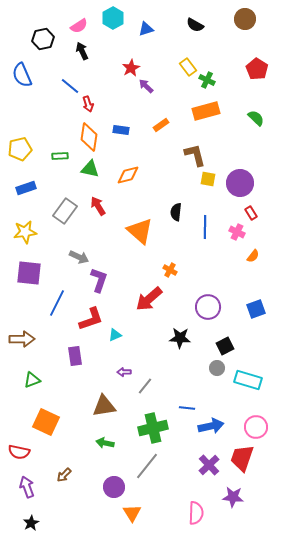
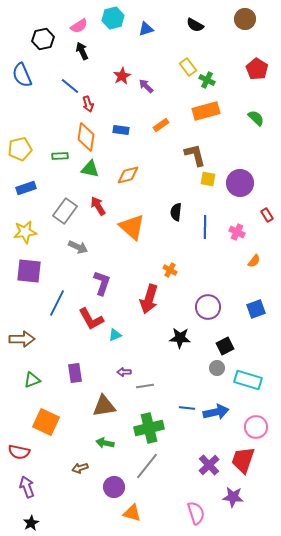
cyan hexagon at (113, 18): rotated 15 degrees clockwise
red star at (131, 68): moved 9 px left, 8 px down
orange diamond at (89, 137): moved 3 px left
red rectangle at (251, 213): moved 16 px right, 2 px down
orange triangle at (140, 231): moved 8 px left, 4 px up
orange semicircle at (253, 256): moved 1 px right, 5 px down
gray arrow at (79, 257): moved 1 px left, 10 px up
purple square at (29, 273): moved 2 px up
purple L-shape at (99, 280): moved 3 px right, 3 px down
red arrow at (149, 299): rotated 32 degrees counterclockwise
red L-shape at (91, 319): rotated 80 degrees clockwise
purple rectangle at (75, 356): moved 17 px down
gray line at (145, 386): rotated 42 degrees clockwise
blue arrow at (211, 426): moved 5 px right, 14 px up
green cross at (153, 428): moved 4 px left
red trapezoid at (242, 458): moved 1 px right, 2 px down
brown arrow at (64, 475): moved 16 px right, 7 px up; rotated 28 degrees clockwise
orange triangle at (132, 513): rotated 42 degrees counterclockwise
pink semicircle at (196, 513): rotated 20 degrees counterclockwise
